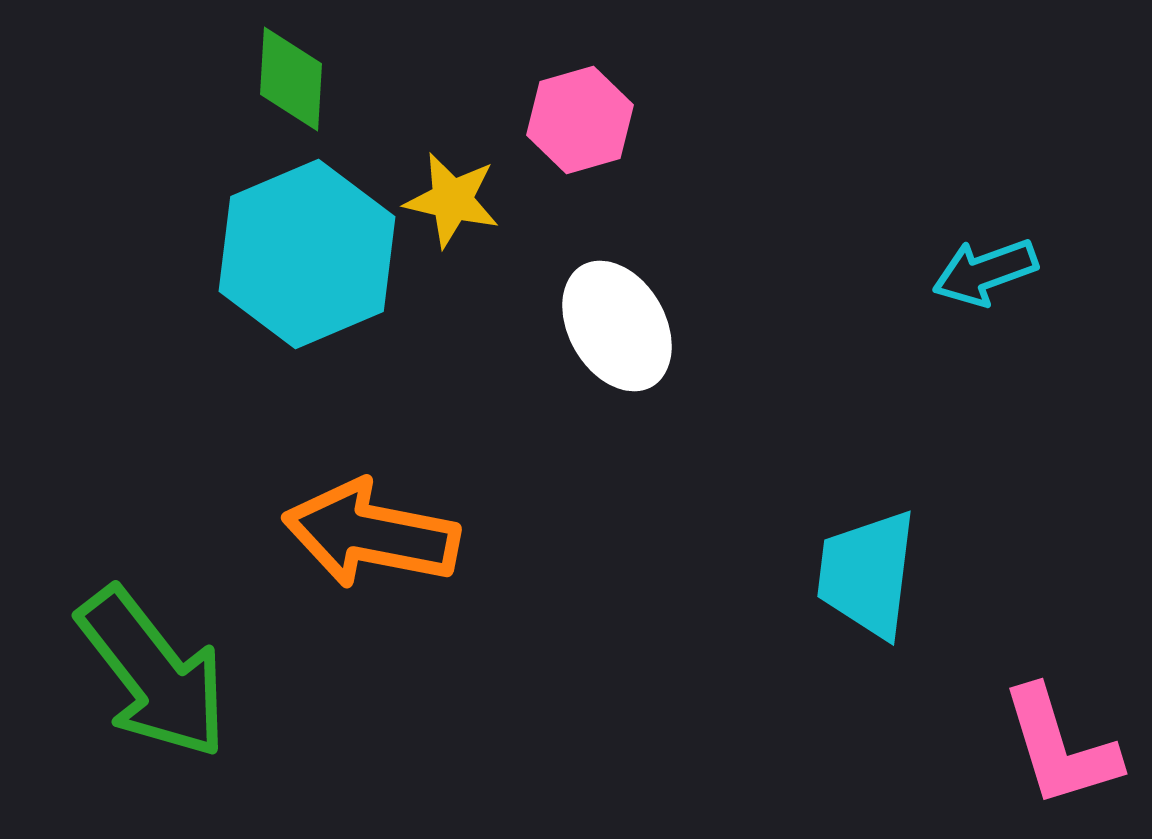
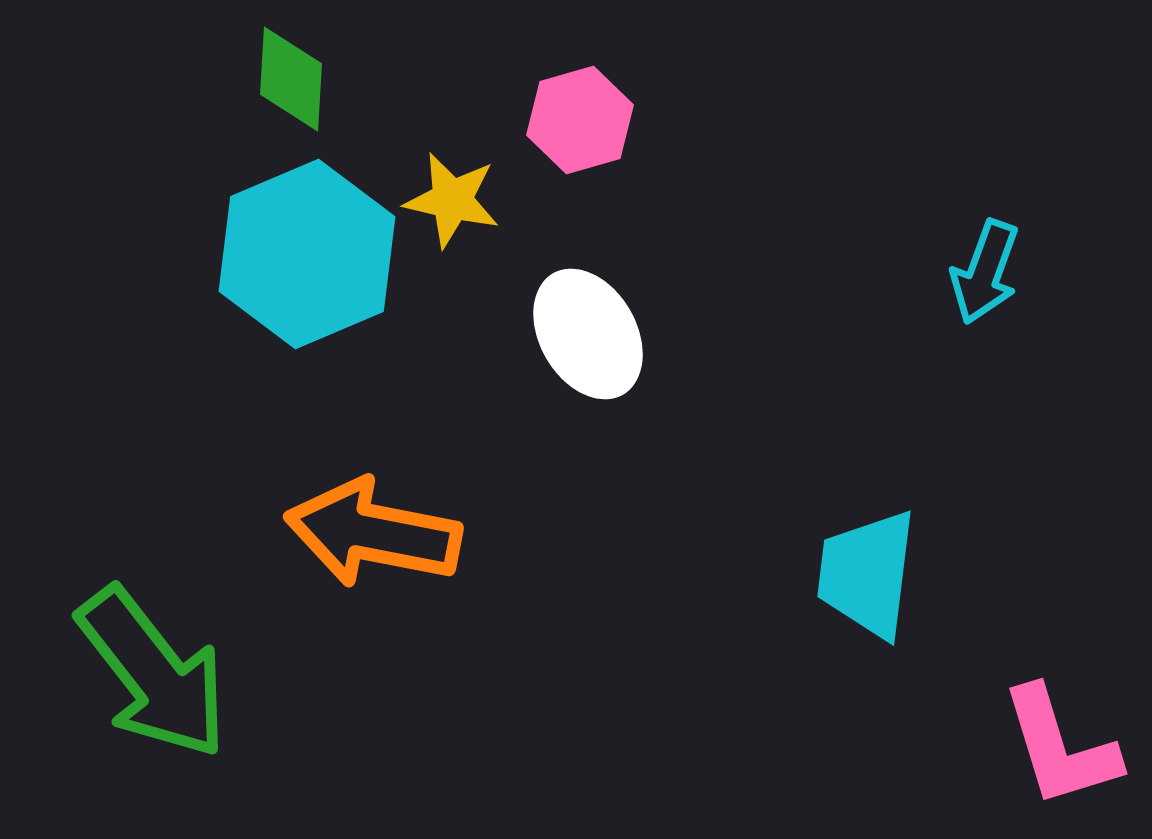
cyan arrow: rotated 50 degrees counterclockwise
white ellipse: moved 29 px left, 8 px down
orange arrow: moved 2 px right, 1 px up
